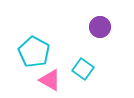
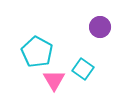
cyan pentagon: moved 3 px right
pink triangle: moved 4 px right; rotated 30 degrees clockwise
